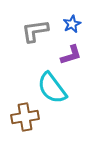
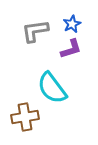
purple L-shape: moved 6 px up
